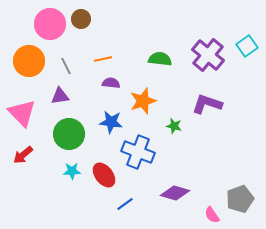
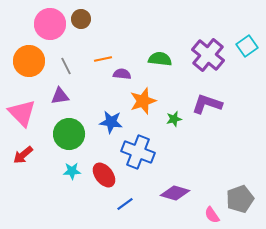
purple semicircle: moved 11 px right, 9 px up
green star: moved 7 px up; rotated 28 degrees counterclockwise
